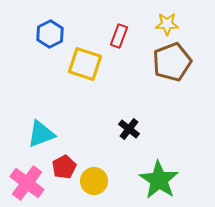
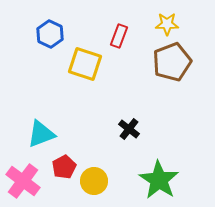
blue hexagon: rotated 8 degrees counterclockwise
pink cross: moved 4 px left, 2 px up
